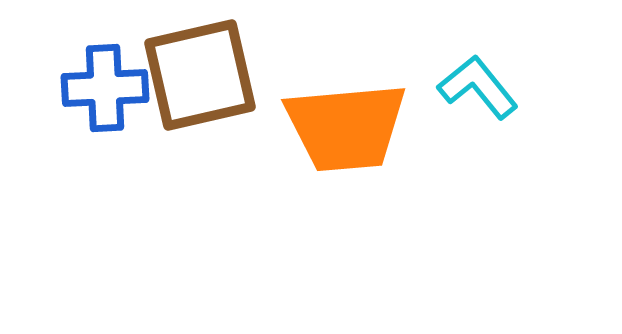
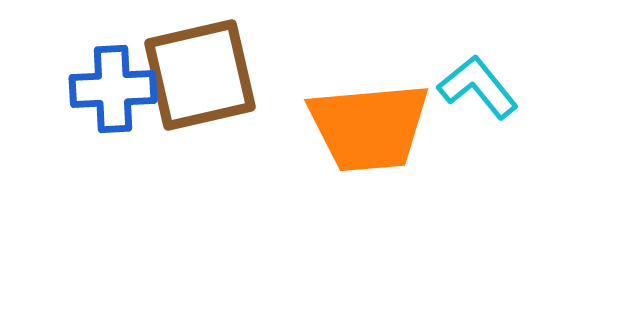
blue cross: moved 8 px right, 1 px down
orange trapezoid: moved 23 px right
